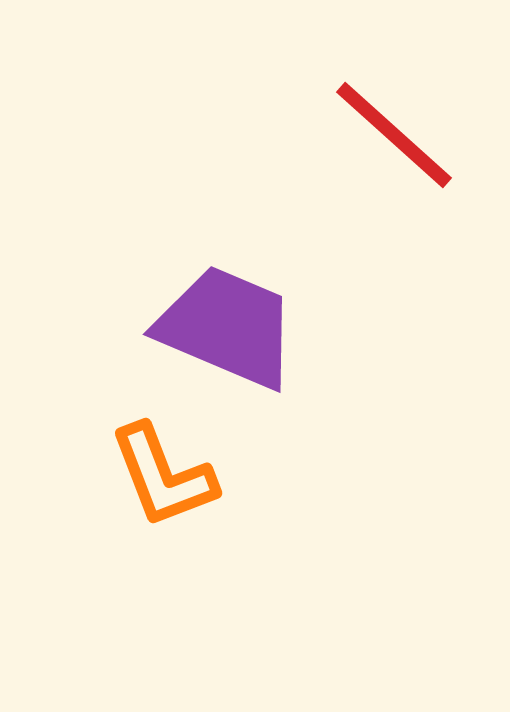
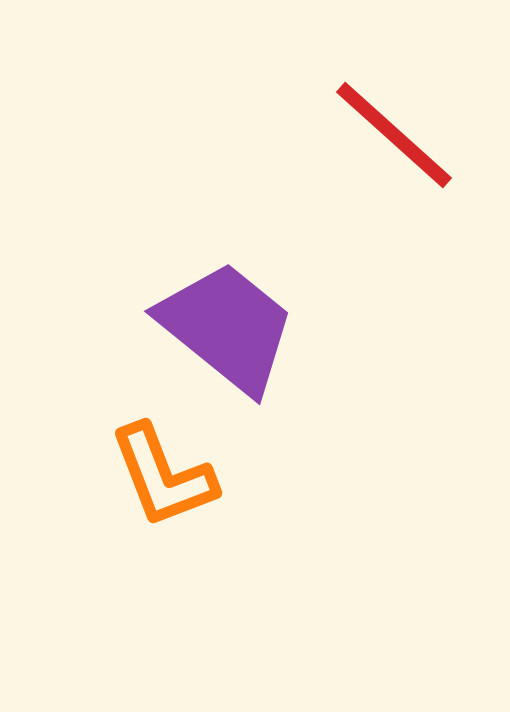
purple trapezoid: rotated 16 degrees clockwise
